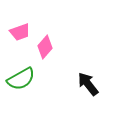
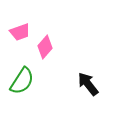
green semicircle: moved 1 px right, 2 px down; rotated 28 degrees counterclockwise
